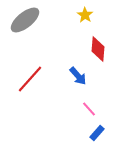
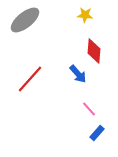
yellow star: rotated 28 degrees counterclockwise
red diamond: moved 4 px left, 2 px down
blue arrow: moved 2 px up
